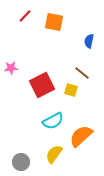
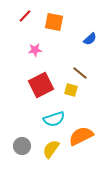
blue semicircle: moved 1 px right, 2 px up; rotated 144 degrees counterclockwise
pink star: moved 24 px right, 18 px up
brown line: moved 2 px left
red square: moved 1 px left
cyan semicircle: moved 1 px right, 2 px up; rotated 10 degrees clockwise
orange semicircle: rotated 15 degrees clockwise
yellow semicircle: moved 3 px left, 5 px up
gray circle: moved 1 px right, 16 px up
